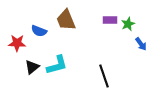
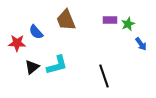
blue semicircle: moved 3 px left, 1 px down; rotated 28 degrees clockwise
